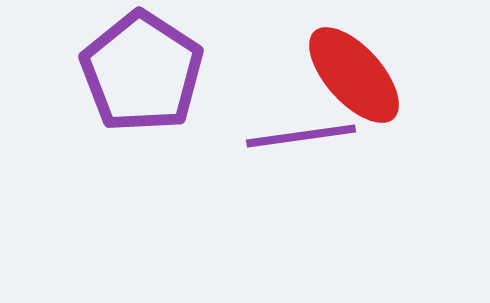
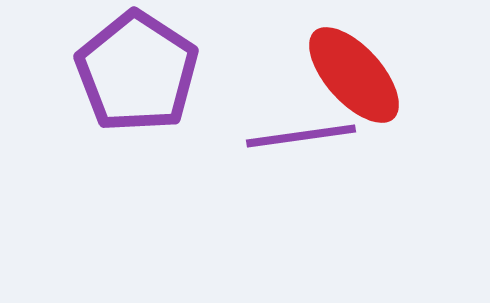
purple pentagon: moved 5 px left
